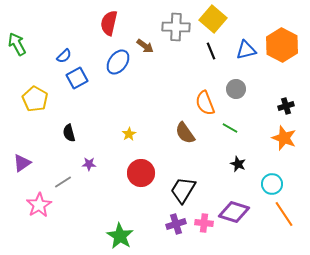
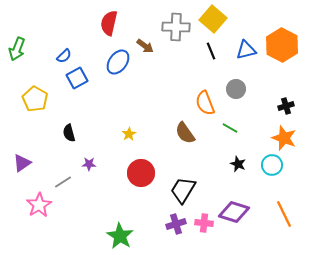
green arrow: moved 5 px down; rotated 130 degrees counterclockwise
cyan circle: moved 19 px up
orange line: rotated 8 degrees clockwise
